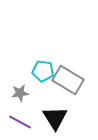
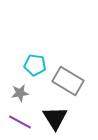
cyan pentagon: moved 8 px left, 6 px up
gray rectangle: moved 1 px down
